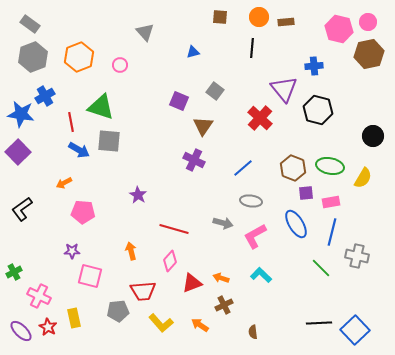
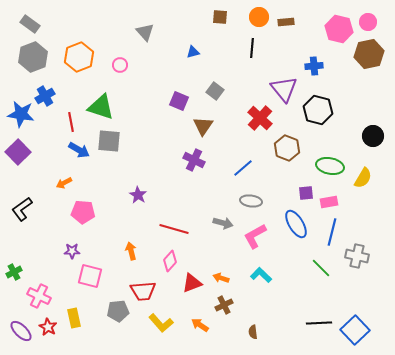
brown hexagon at (293, 168): moved 6 px left, 20 px up
pink rectangle at (331, 202): moved 2 px left
